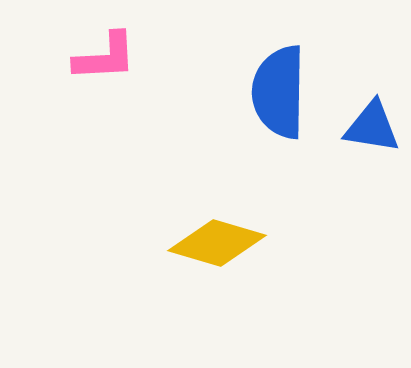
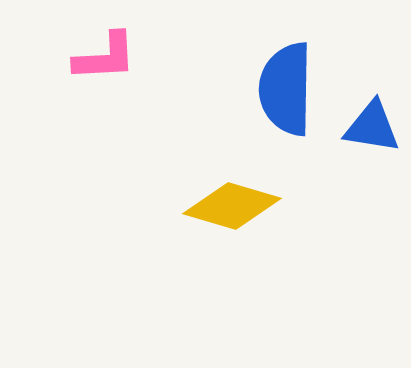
blue semicircle: moved 7 px right, 3 px up
yellow diamond: moved 15 px right, 37 px up
